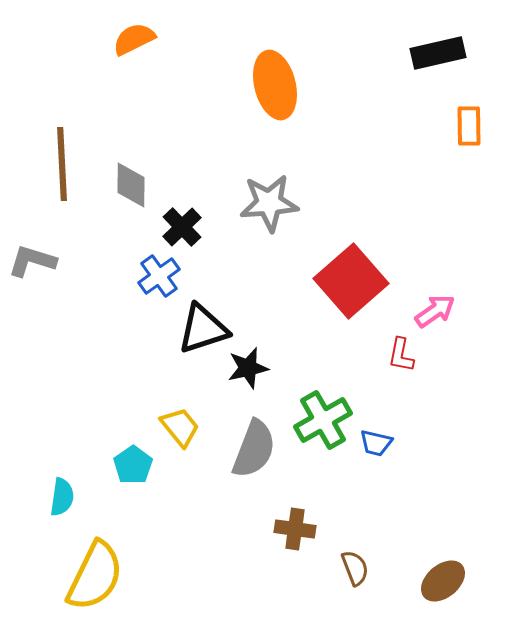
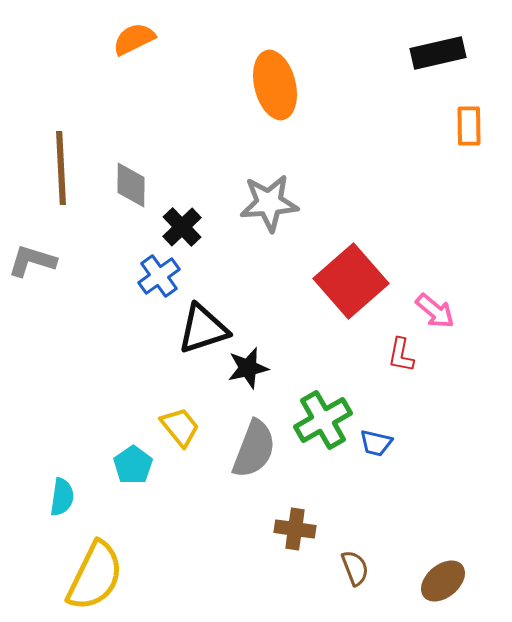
brown line: moved 1 px left, 4 px down
pink arrow: rotated 75 degrees clockwise
